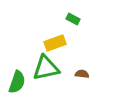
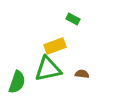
yellow rectangle: moved 3 px down
green triangle: moved 2 px right, 1 px down
